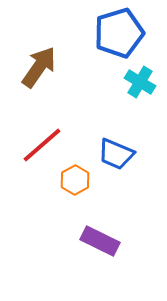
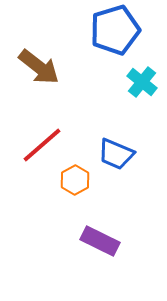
blue pentagon: moved 4 px left, 3 px up
brown arrow: rotated 93 degrees clockwise
cyan cross: moved 2 px right; rotated 8 degrees clockwise
